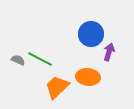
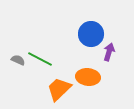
orange trapezoid: moved 2 px right, 2 px down
